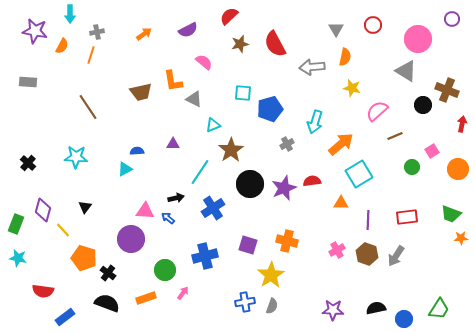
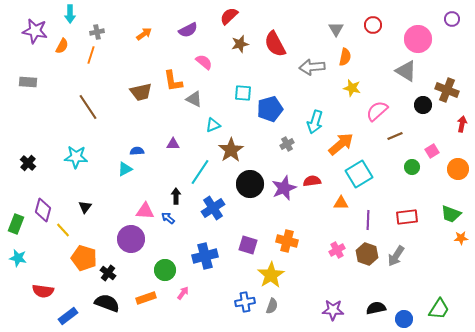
black arrow at (176, 198): moved 2 px up; rotated 77 degrees counterclockwise
blue rectangle at (65, 317): moved 3 px right, 1 px up
